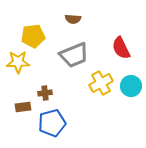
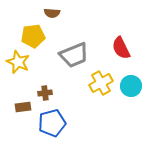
brown semicircle: moved 21 px left, 6 px up
yellow star: rotated 25 degrees clockwise
